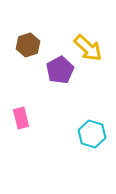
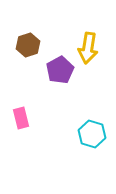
yellow arrow: rotated 56 degrees clockwise
